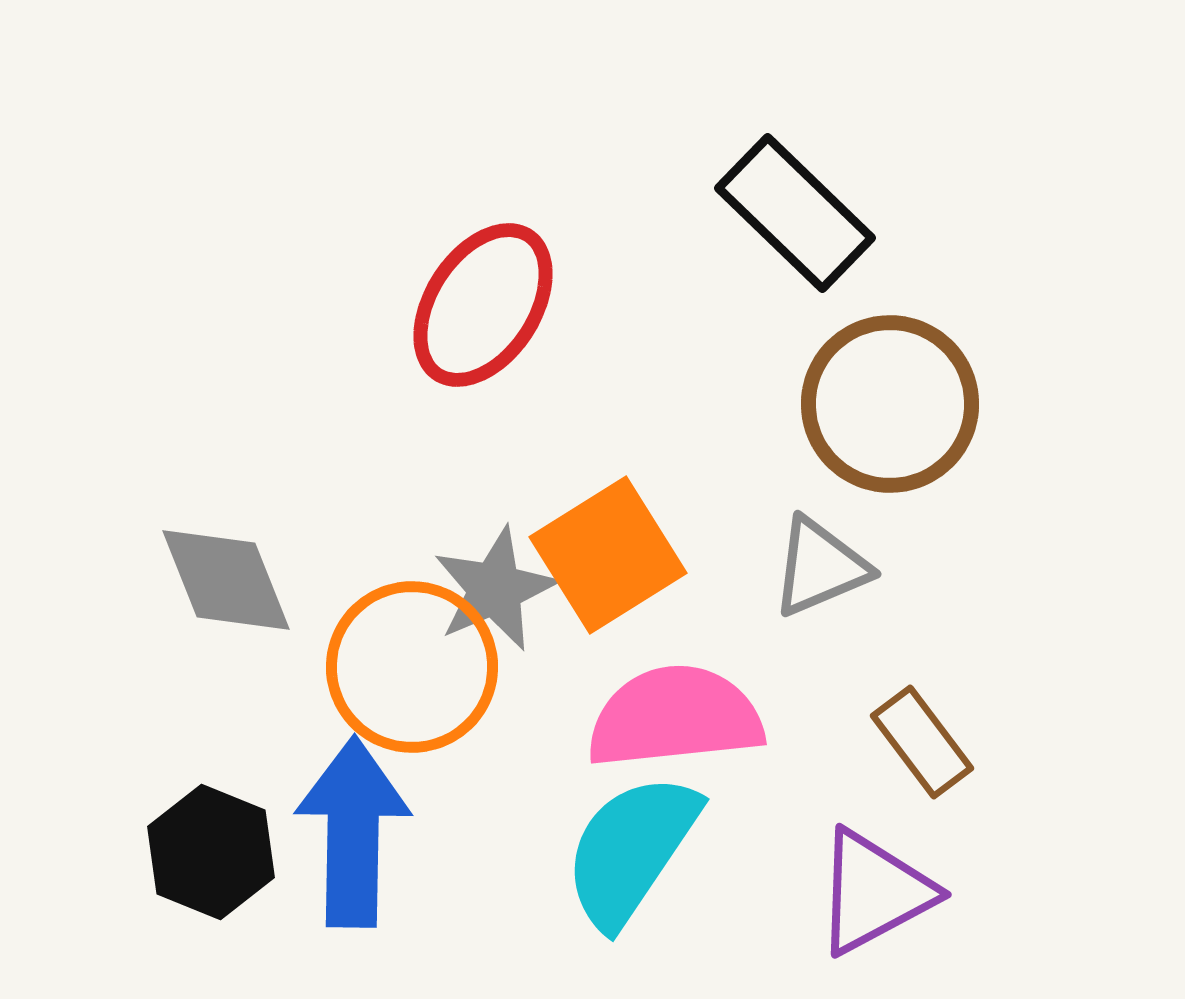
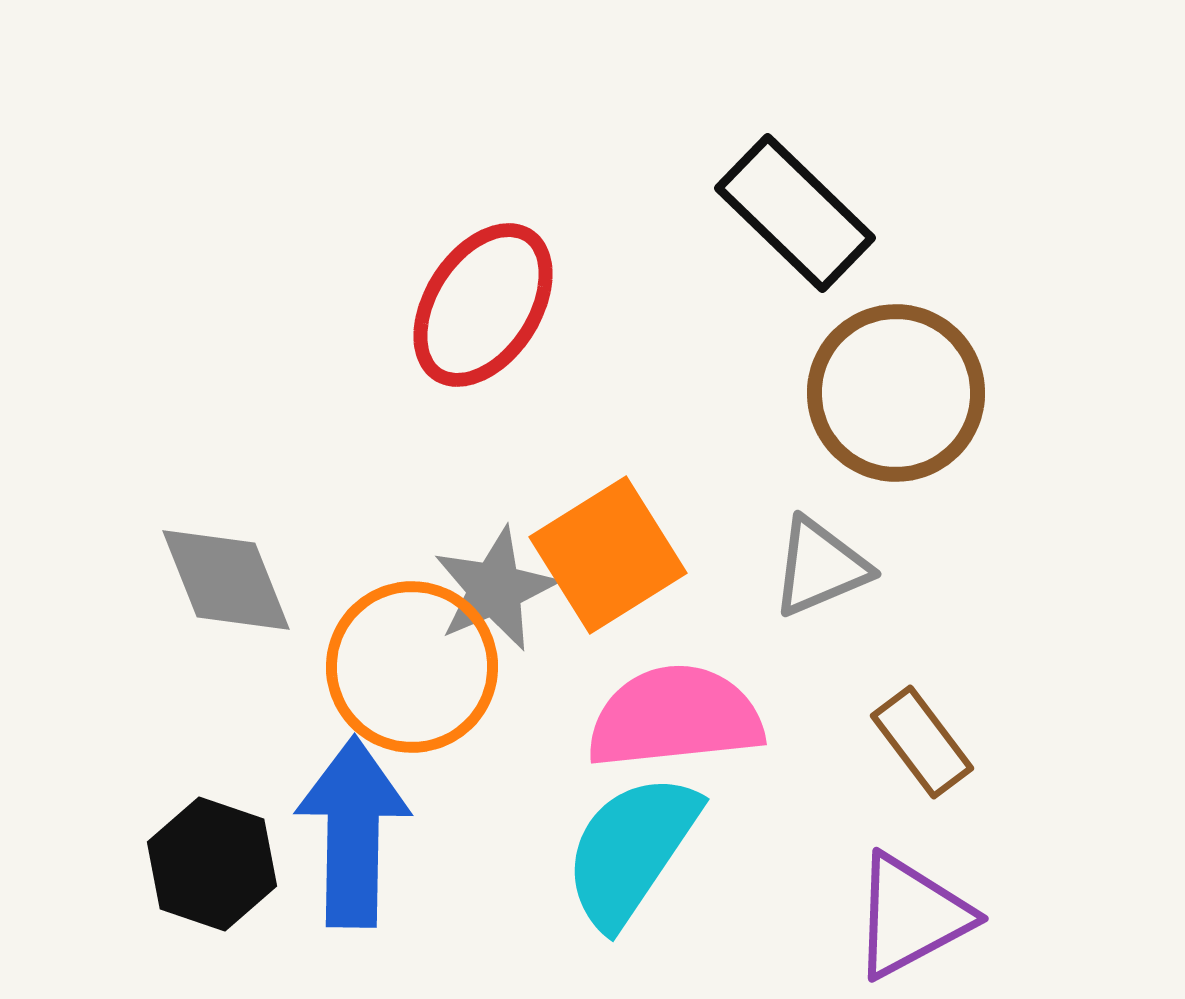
brown circle: moved 6 px right, 11 px up
black hexagon: moved 1 px right, 12 px down; rotated 3 degrees counterclockwise
purple triangle: moved 37 px right, 24 px down
